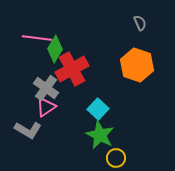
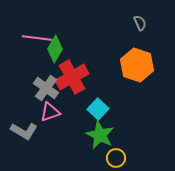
red cross: moved 8 px down
pink triangle: moved 4 px right, 5 px down; rotated 15 degrees clockwise
gray L-shape: moved 4 px left, 1 px down
